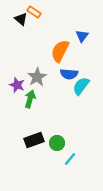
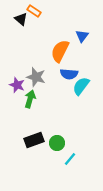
orange rectangle: moved 1 px up
gray star: moved 1 px left; rotated 24 degrees counterclockwise
